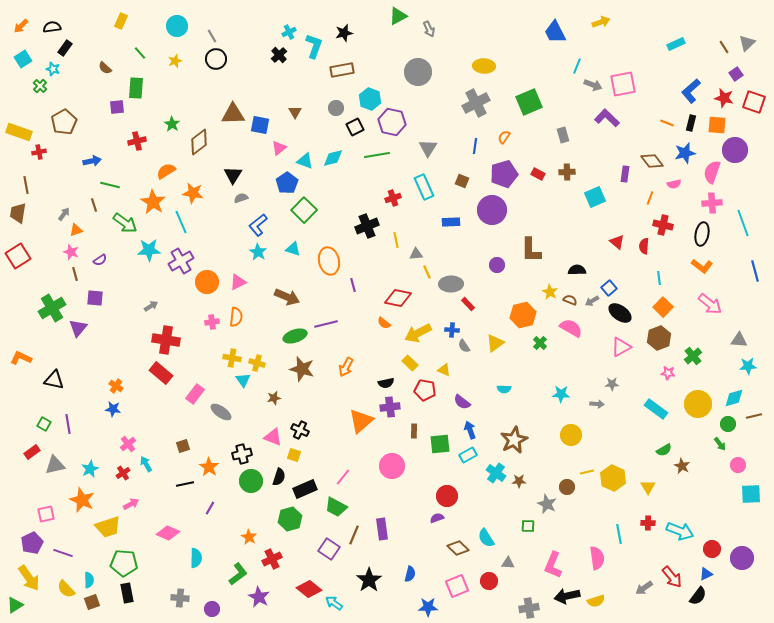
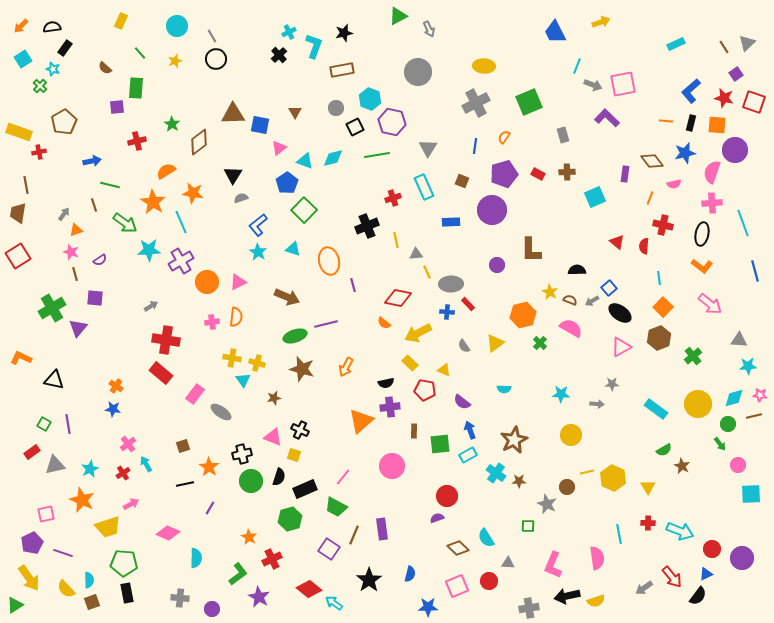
orange line at (667, 123): moved 1 px left, 2 px up; rotated 16 degrees counterclockwise
blue cross at (452, 330): moved 5 px left, 18 px up
pink star at (668, 373): moved 92 px right, 22 px down
